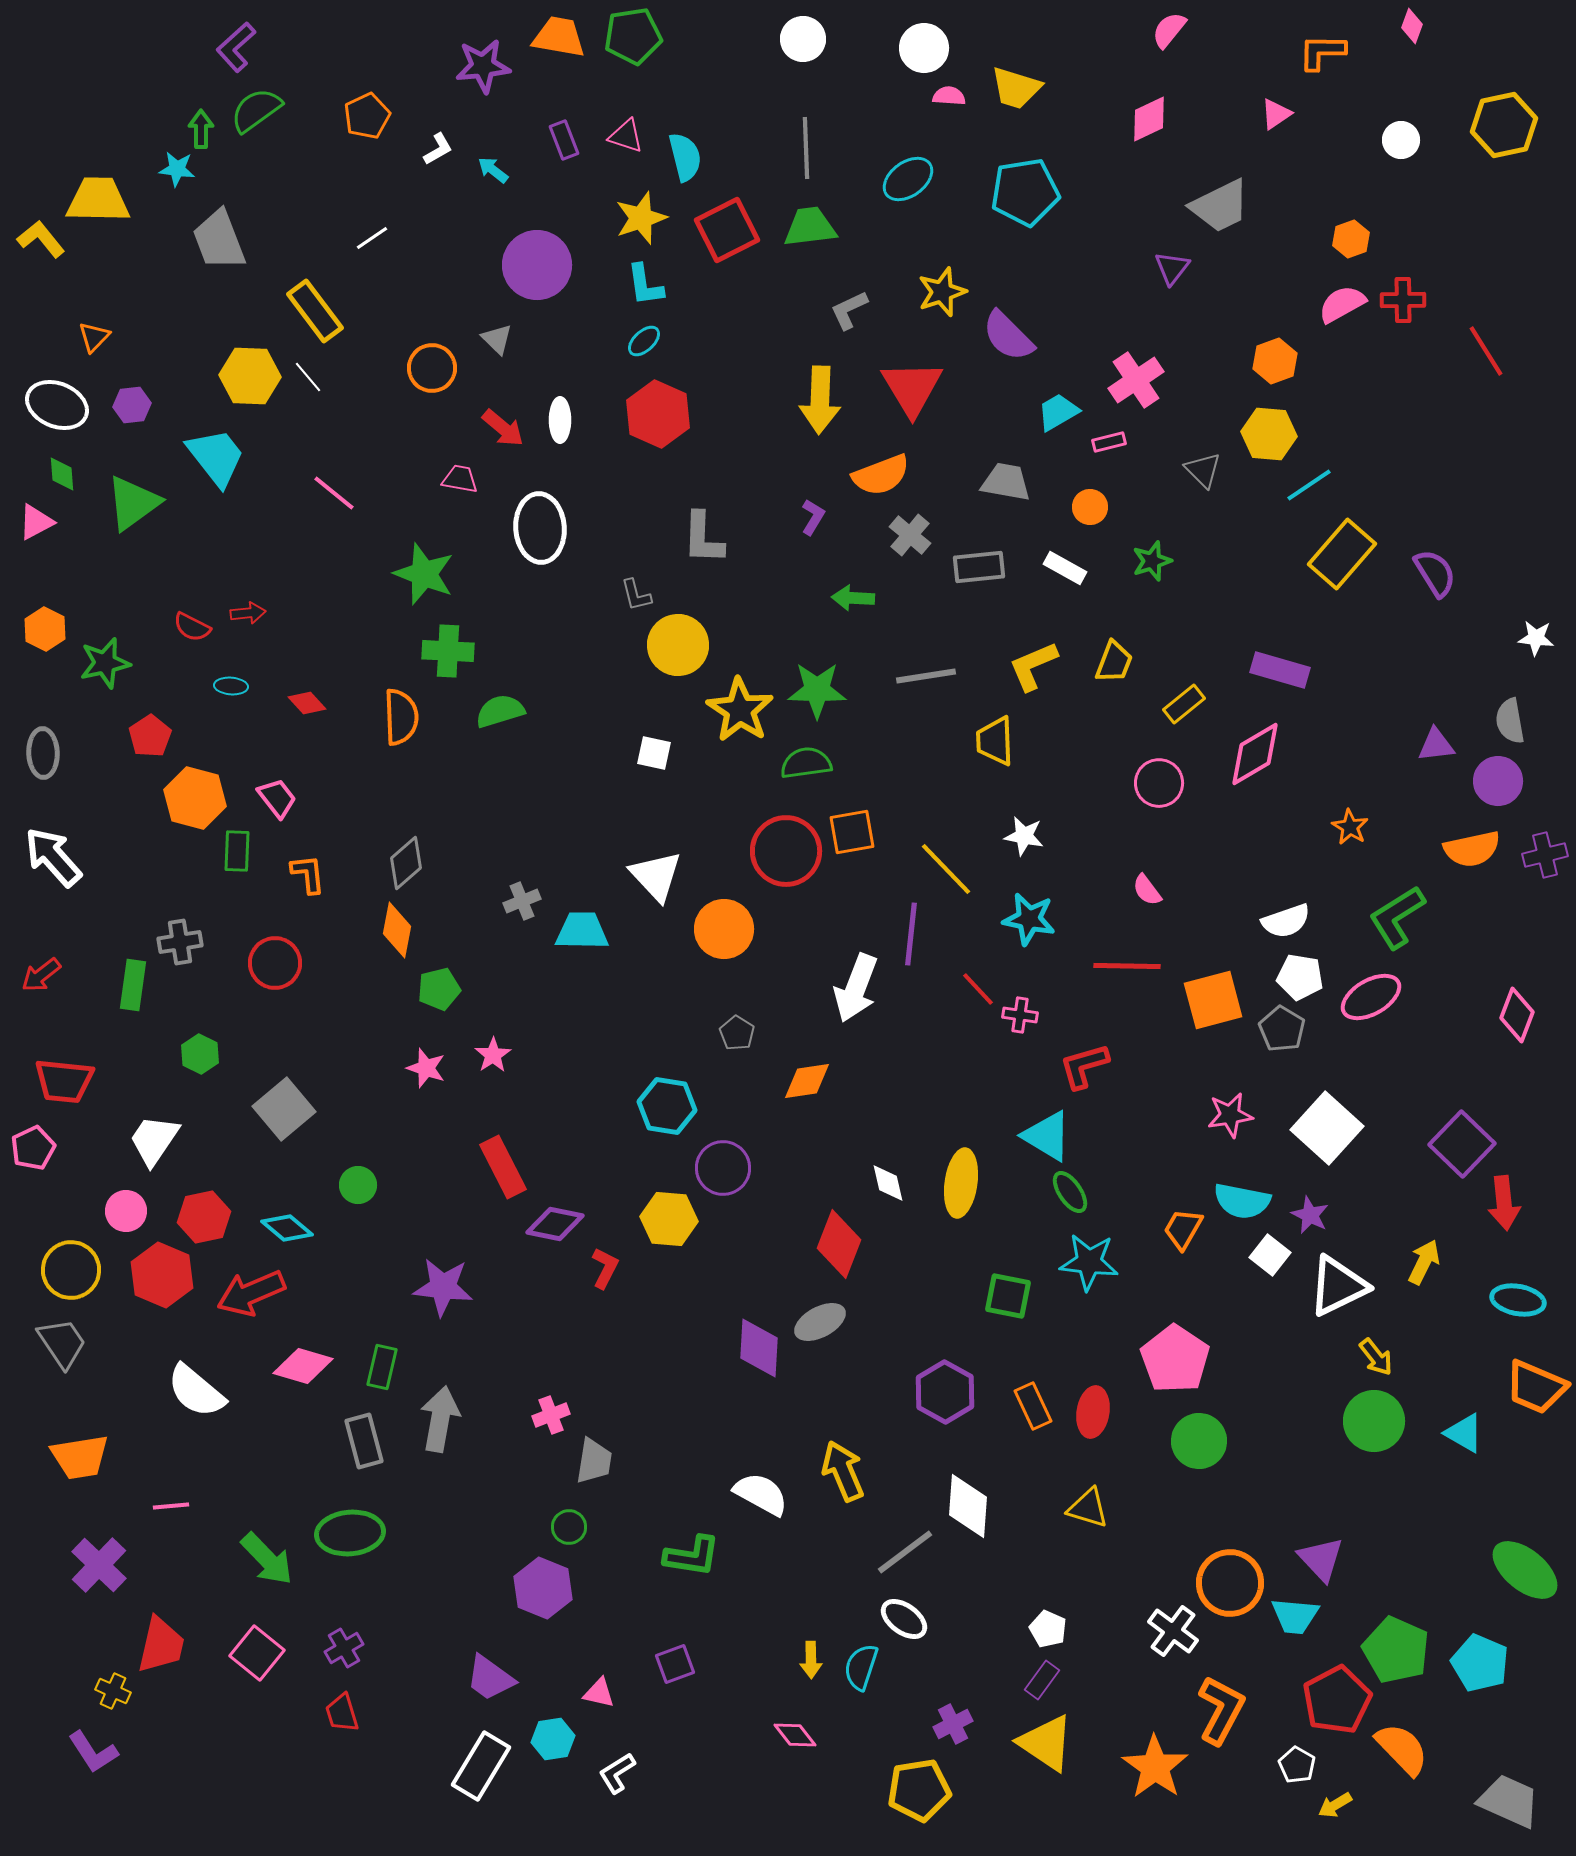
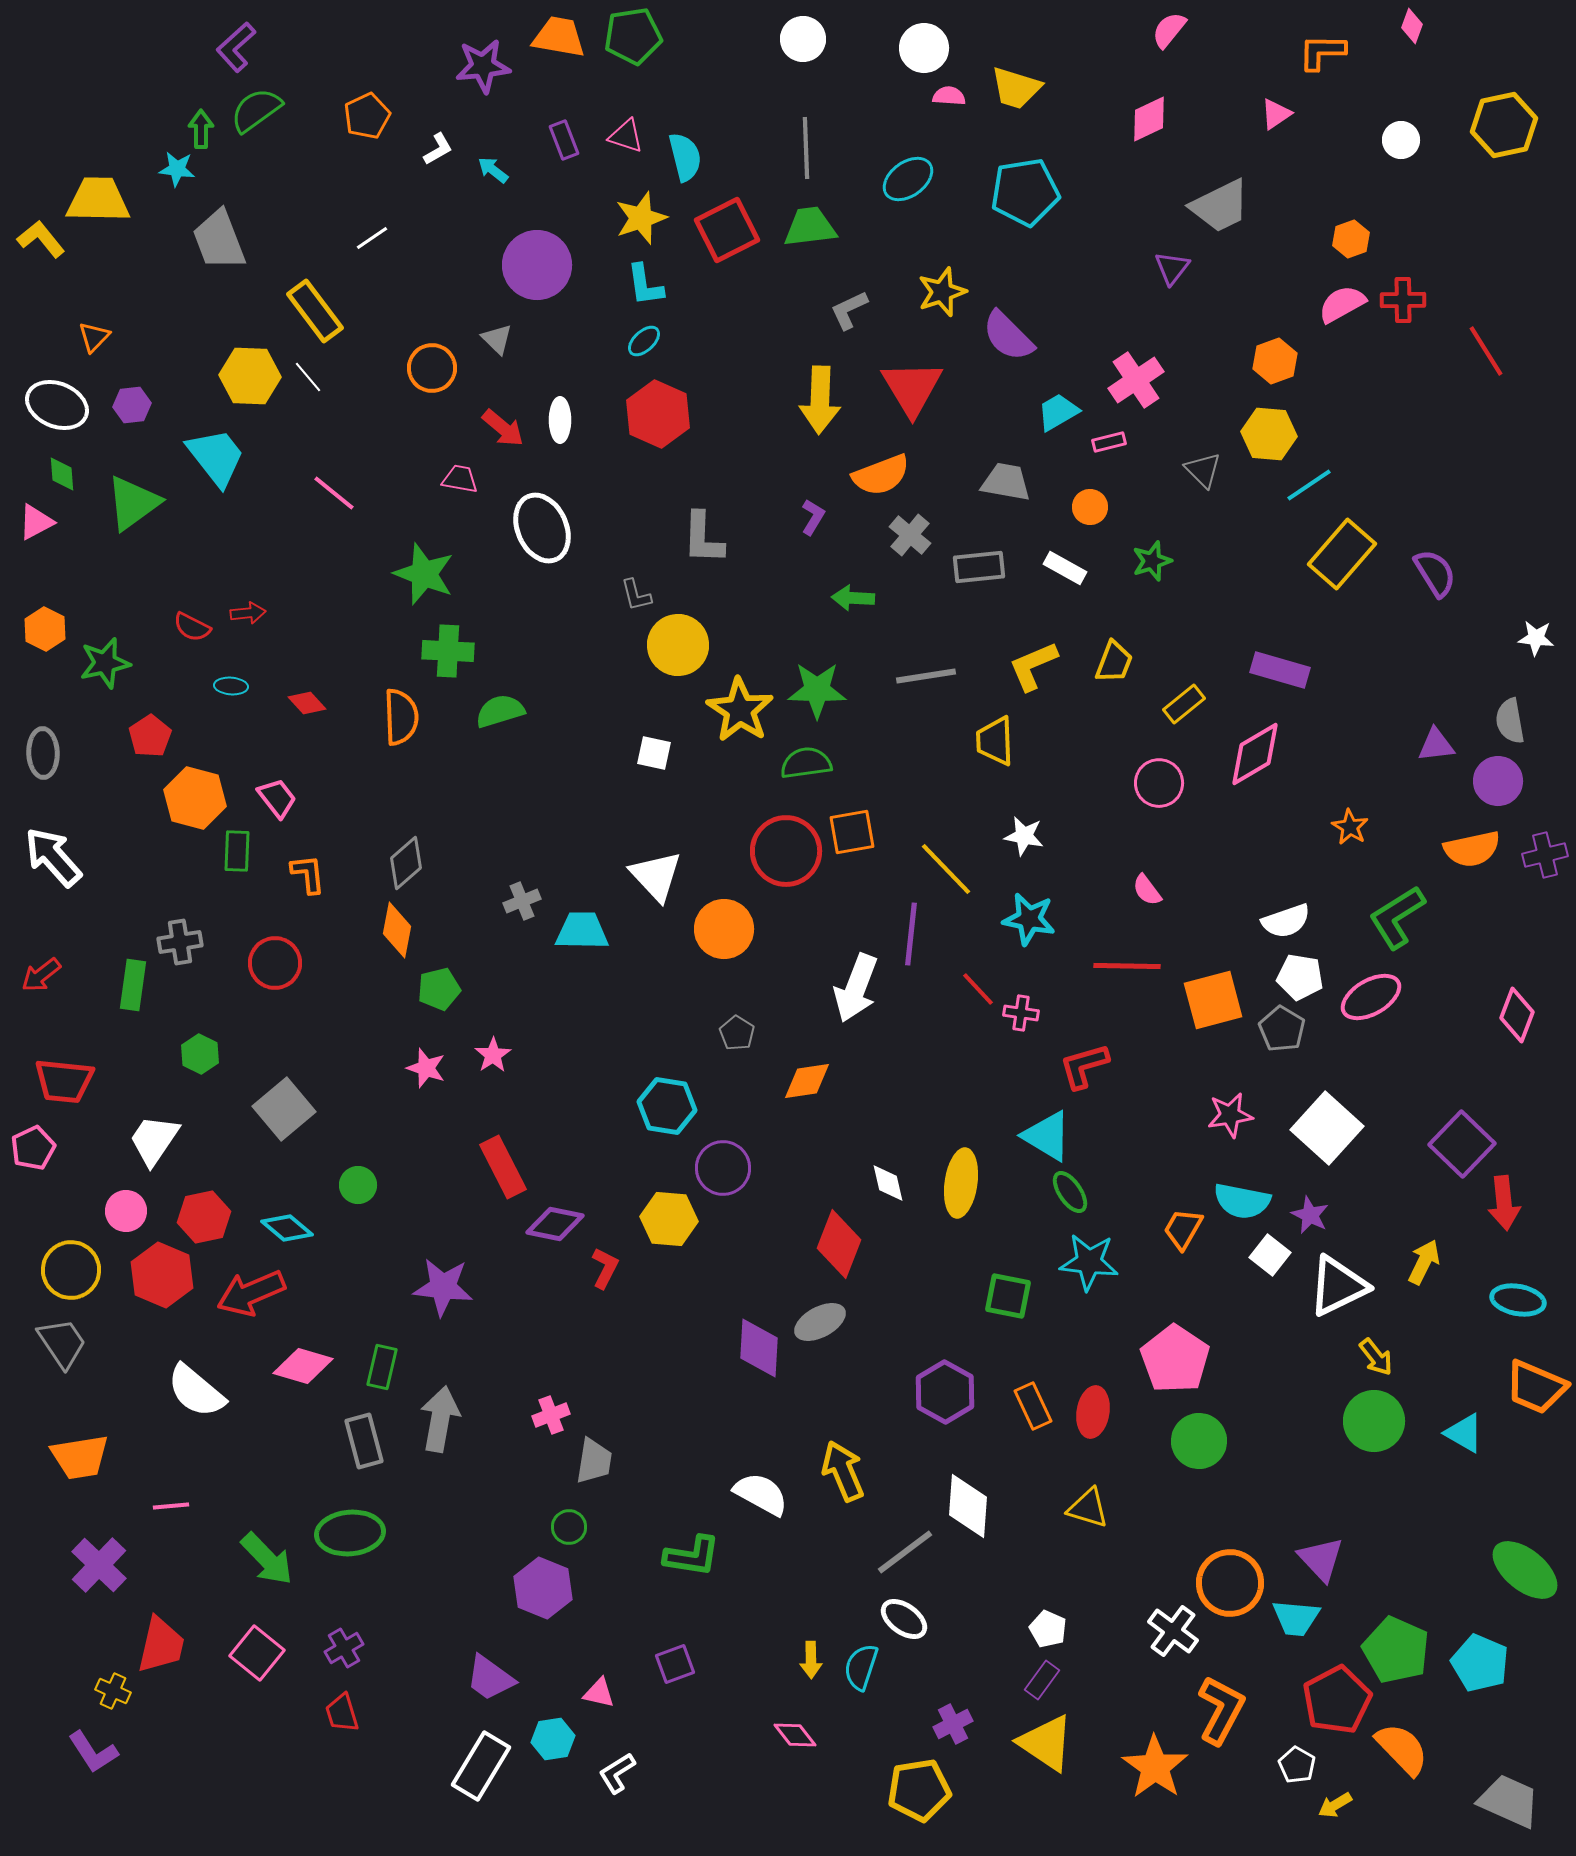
white ellipse at (540, 528): moved 2 px right; rotated 20 degrees counterclockwise
pink cross at (1020, 1015): moved 1 px right, 2 px up
cyan trapezoid at (1295, 1616): moved 1 px right, 2 px down
